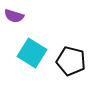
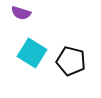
purple semicircle: moved 7 px right, 3 px up
